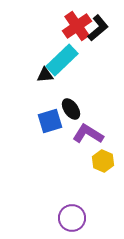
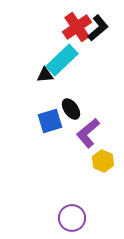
red cross: moved 1 px down
purple L-shape: moved 1 px up; rotated 72 degrees counterclockwise
